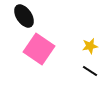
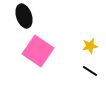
black ellipse: rotated 15 degrees clockwise
pink square: moved 1 px left, 2 px down
